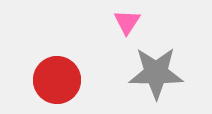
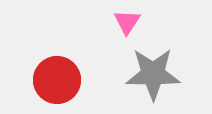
gray star: moved 3 px left, 1 px down
